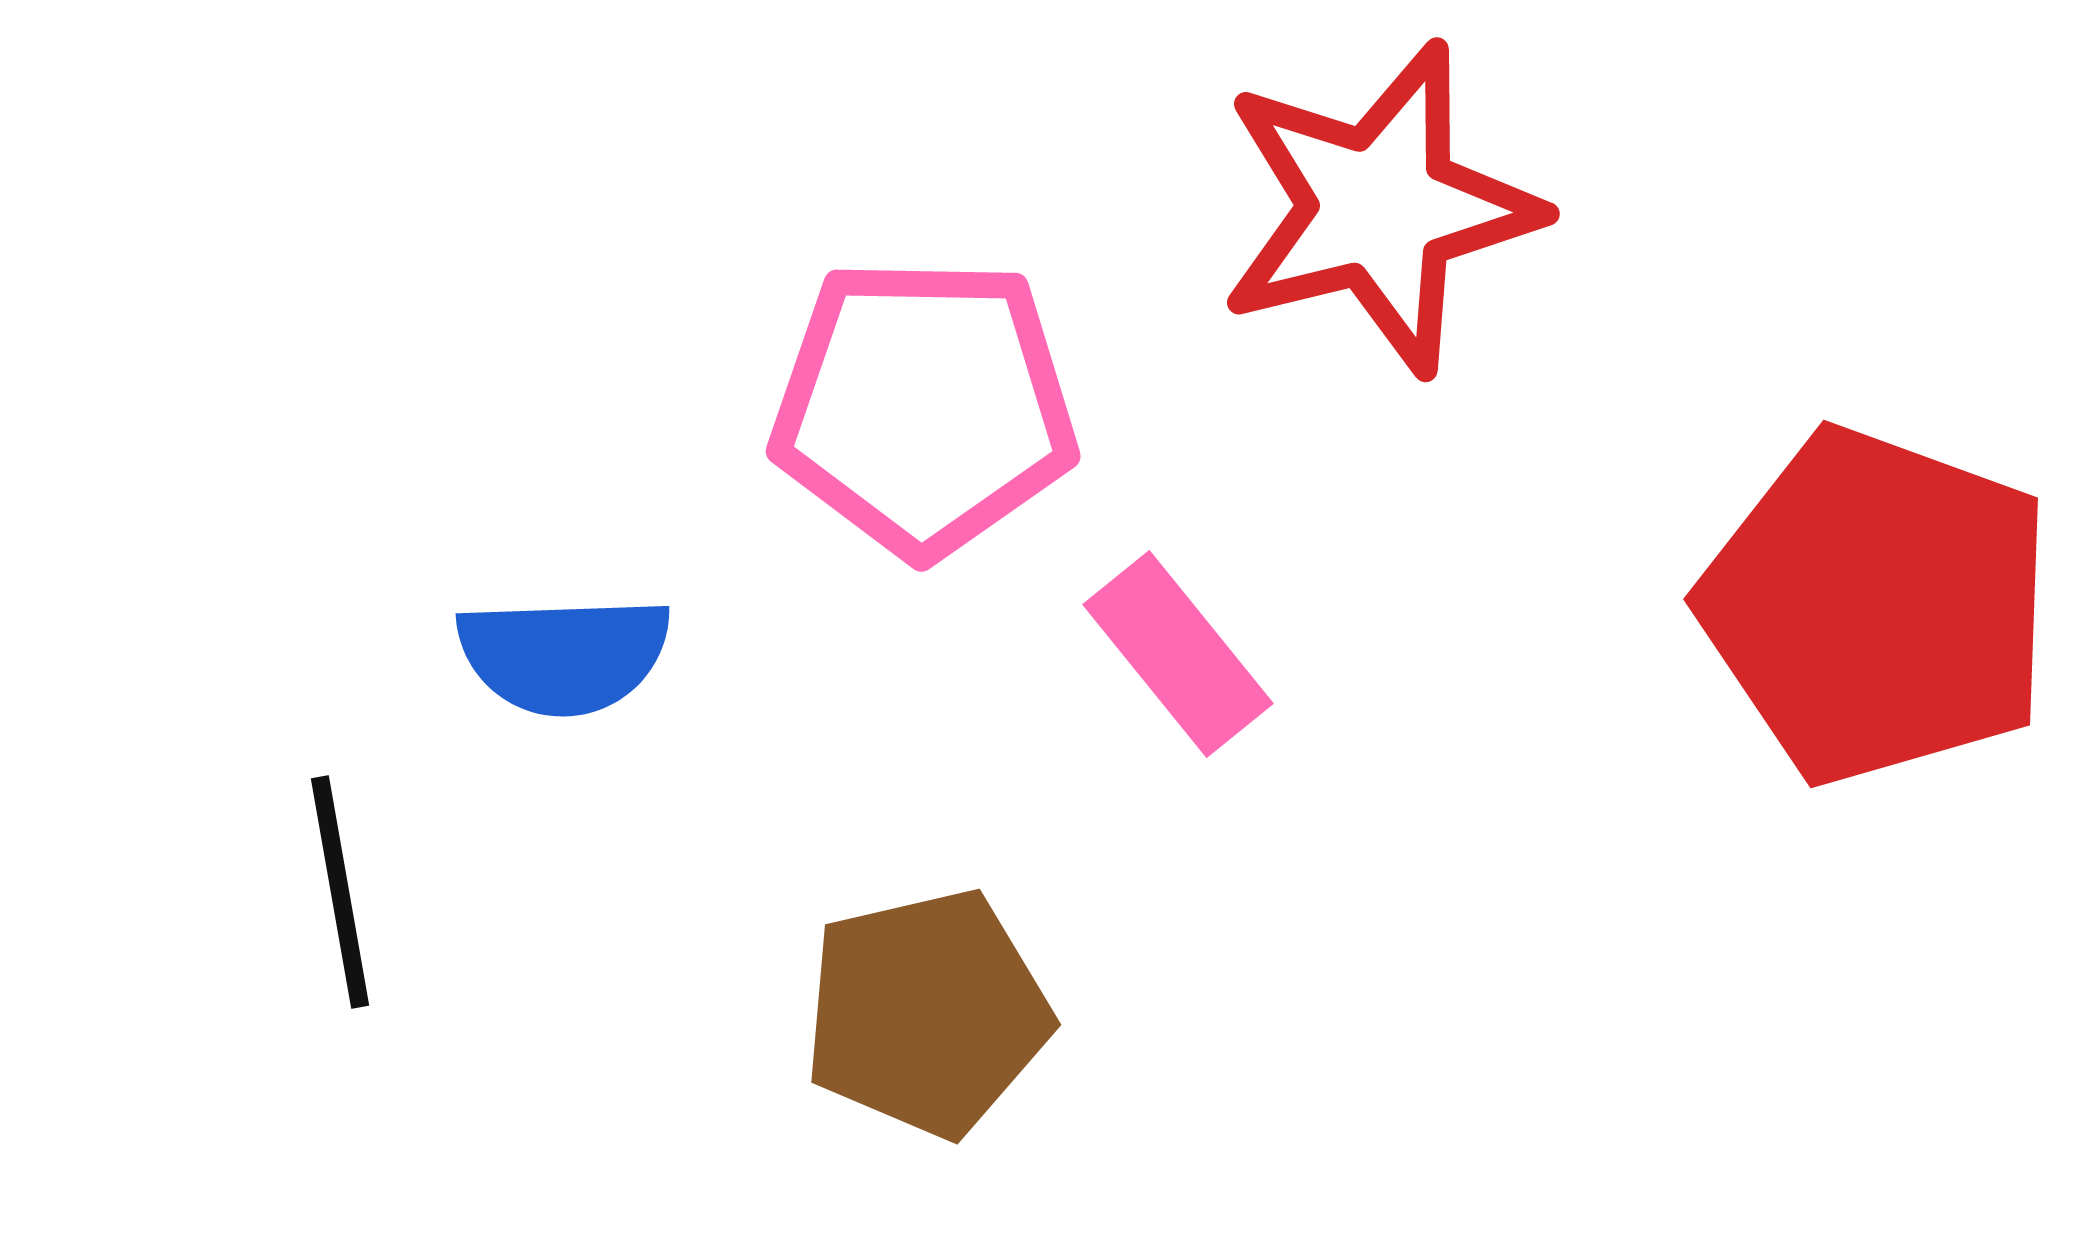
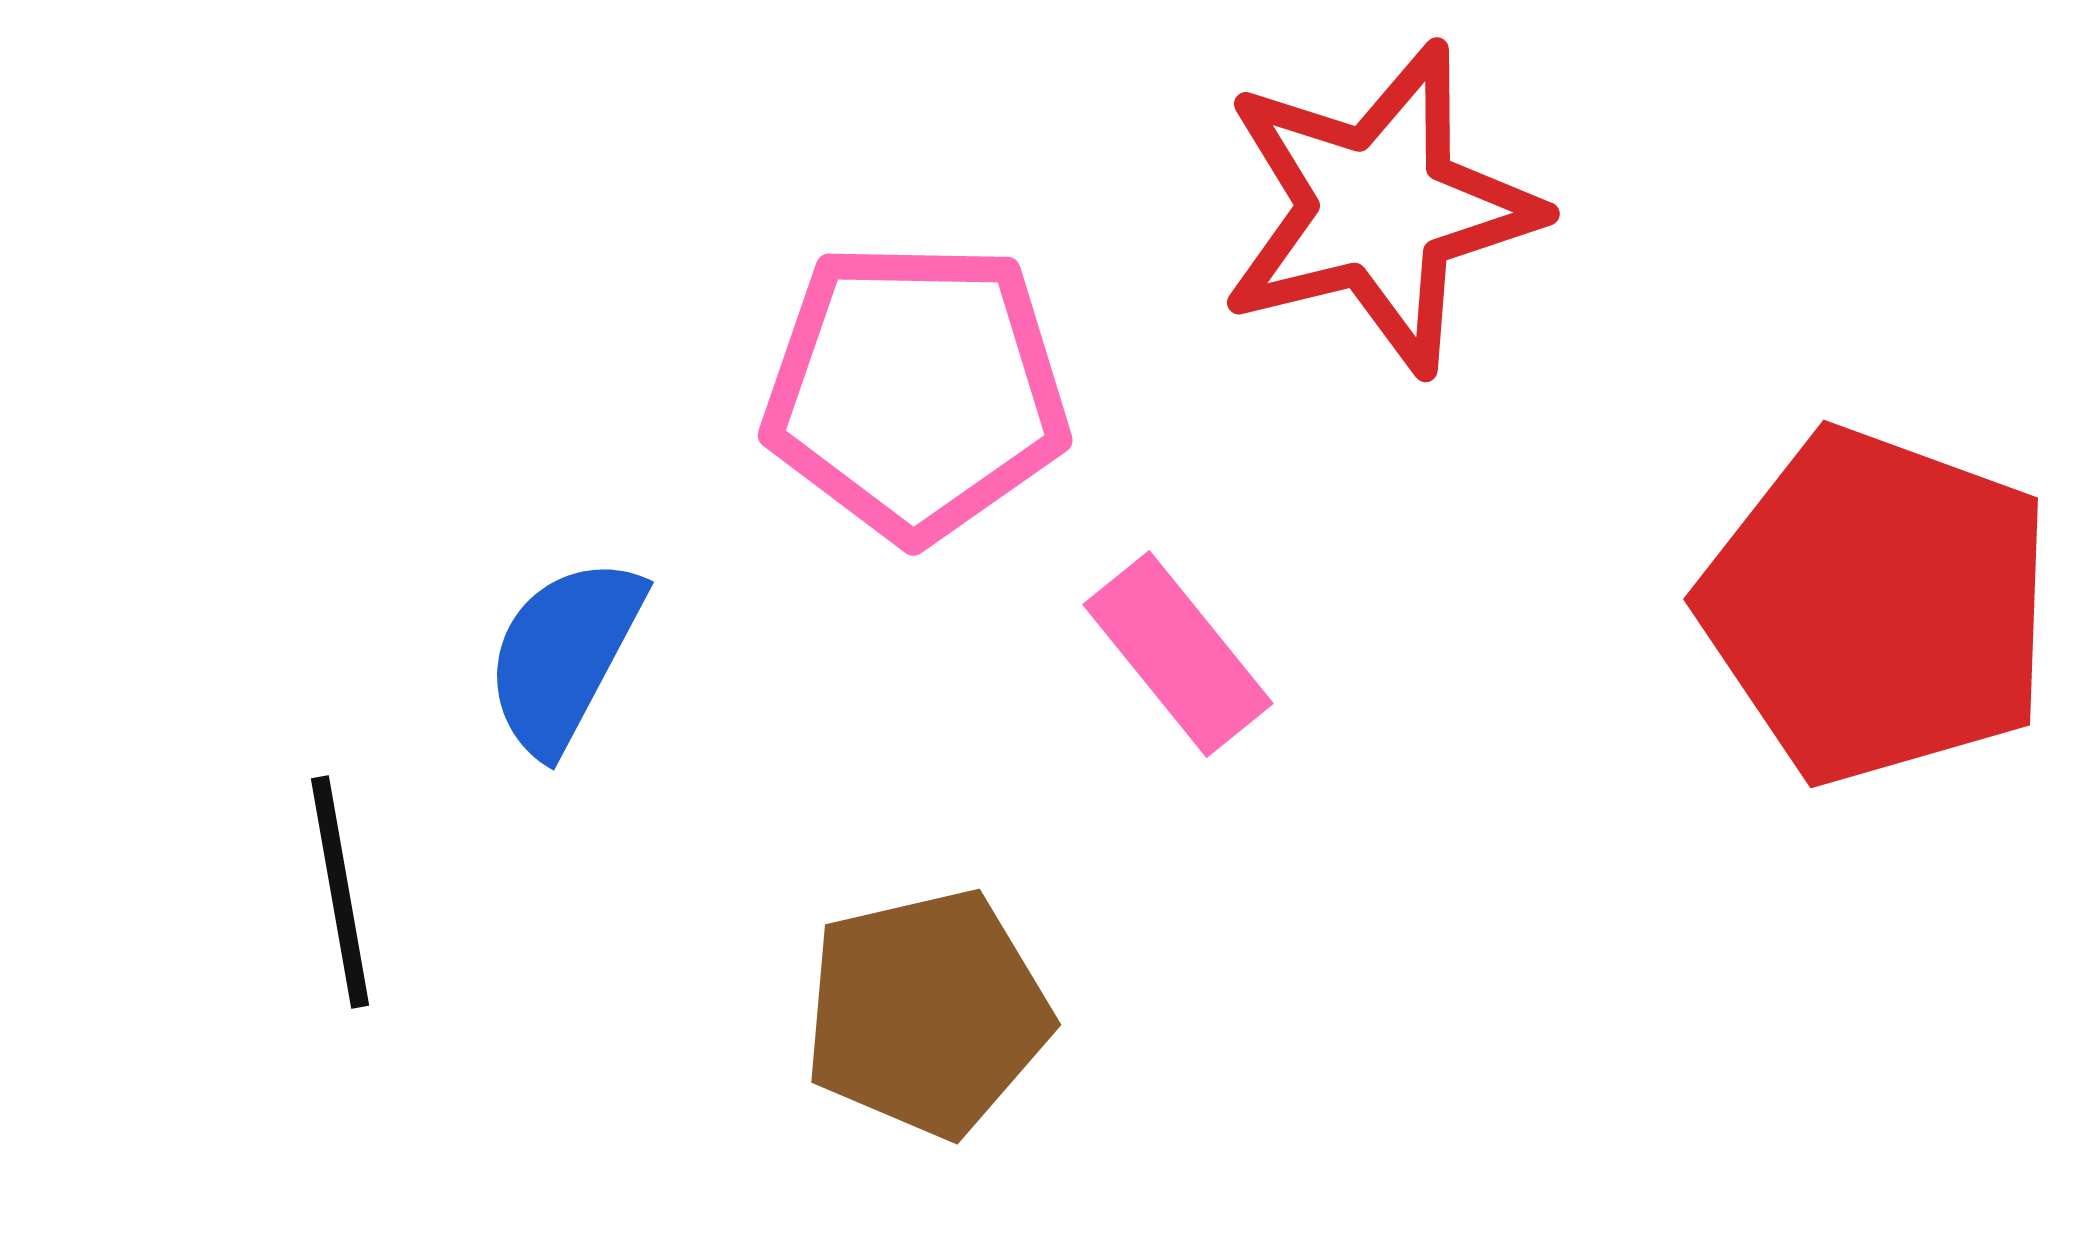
pink pentagon: moved 8 px left, 16 px up
blue semicircle: rotated 120 degrees clockwise
